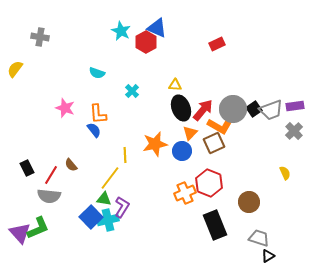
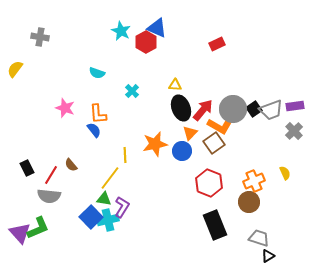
brown square at (214, 143): rotated 10 degrees counterclockwise
orange cross at (185, 193): moved 69 px right, 12 px up
